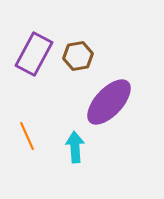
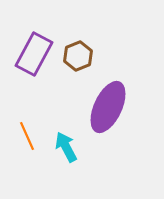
brown hexagon: rotated 12 degrees counterclockwise
purple ellipse: moved 1 px left, 5 px down; rotated 18 degrees counterclockwise
cyan arrow: moved 9 px left; rotated 24 degrees counterclockwise
